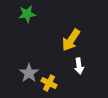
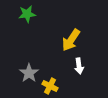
yellow cross: moved 1 px right, 3 px down
